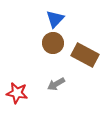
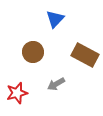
brown circle: moved 20 px left, 9 px down
red star: rotated 25 degrees counterclockwise
